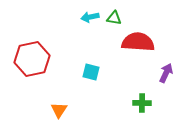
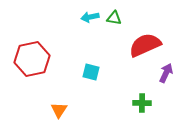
red semicircle: moved 7 px right, 3 px down; rotated 28 degrees counterclockwise
